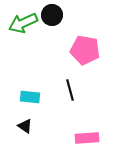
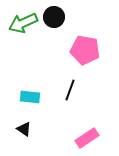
black circle: moved 2 px right, 2 px down
black line: rotated 35 degrees clockwise
black triangle: moved 1 px left, 3 px down
pink rectangle: rotated 30 degrees counterclockwise
